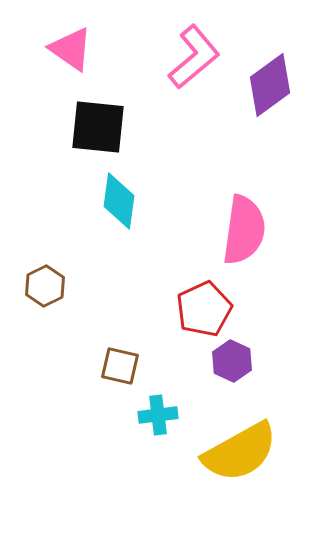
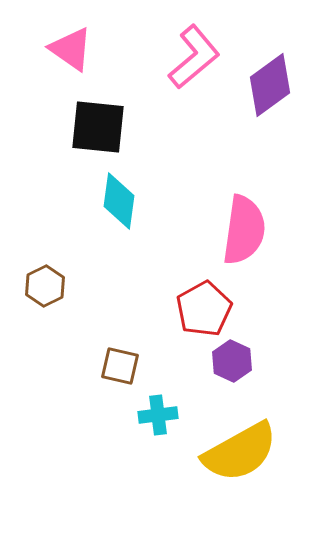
red pentagon: rotated 4 degrees counterclockwise
